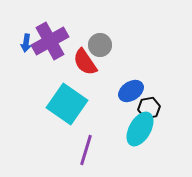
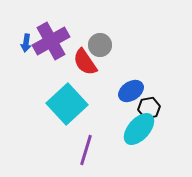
purple cross: moved 1 px right
cyan square: rotated 12 degrees clockwise
cyan ellipse: moved 1 px left; rotated 12 degrees clockwise
